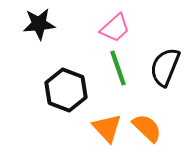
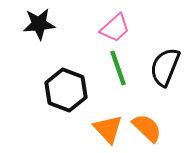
orange triangle: moved 1 px right, 1 px down
